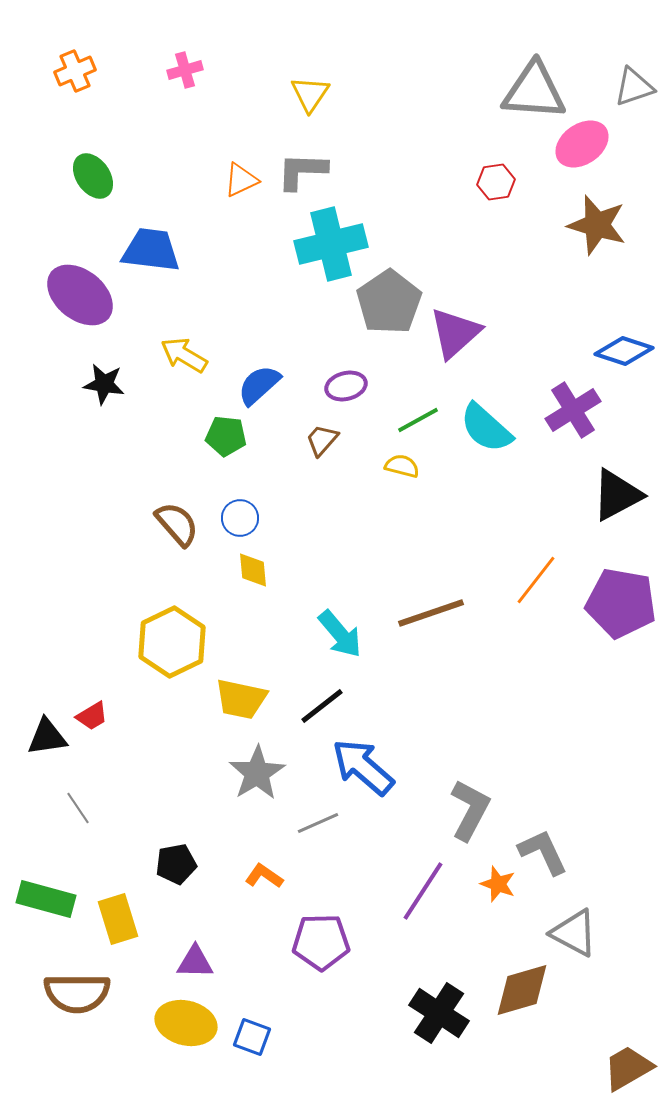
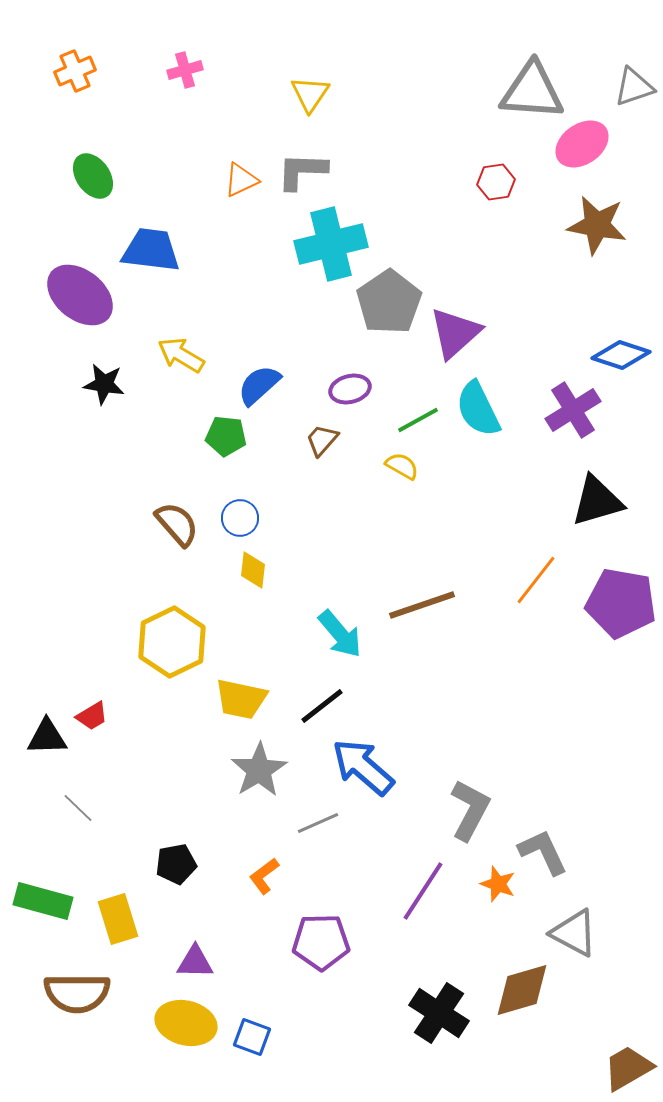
gray triangle at (534, 91): moved 2 px left
brown star at (597, 225): rotated 6 degrees counterclockwise
blue diamond at (624, 351): moved 3 px left, 4 px down
yellow arrow at (184, 355): moved 3 px left
purple ellipse at (346, 386): moved 4 px right, 3 px down
cyan semicircle at (486, 428): moved 8 px left, 19 px up; rotated 22 degrees clockwise
yellow semicircle at (402, 466): rotated 16 degrees clockwise
black triangle at (617, 495): moved 20 px left, 6 px down; rotated 12 degrees clockwise
yellow diamond at (253, 570): rotated 12 degrees clockwise
brown line at (431, 613): moved 9 px left, 8 px up
black triangle at (47, 737): rotated 6 degrees clockwise
gray star at (257, 773): moved 2 px right, 3 px up
gray line at (78, 808): rotated 12 degrees counterclockwise
orange L-shape at (264, 876): rotated 72 degrees counterclockwise
green rectangle at (46, 899): moved 3 px left, 2 px down
